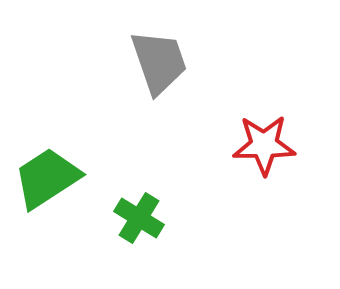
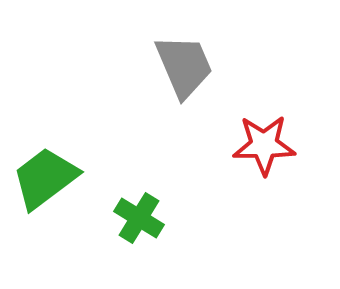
gray trapezoid: moved 25 px right, 4 px down; rotated 4 degrees counterclockwise
green trapezoid: moved 2 px left; rotated 4 degrees counterclockwise
